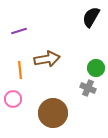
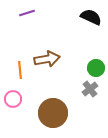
black semicircle: rotated 85 degrees clockwise
purple line: moved 8 px right, 18 px up
gray cross: moved 2 px right, 1 px down; rotated 28 degrees clockwise
